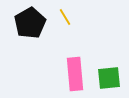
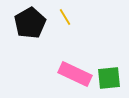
pink rectangle: rotated 60 degrees counterclockwise
